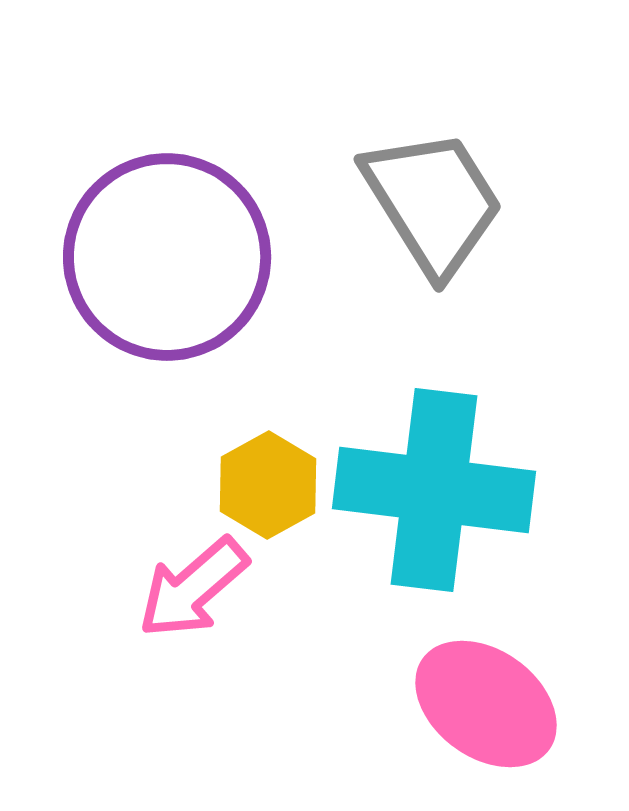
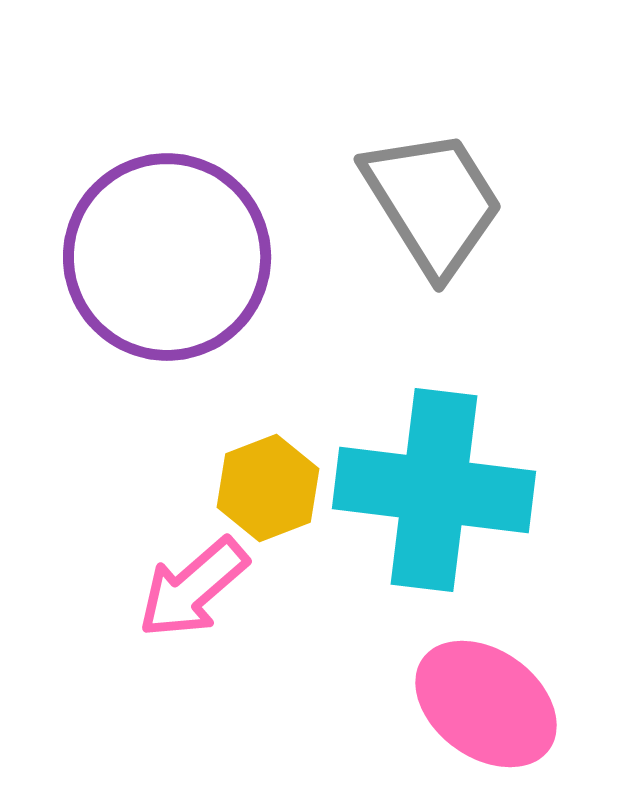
yellow hexagon: moved 3 px down; rotated 8 degrees clockwise
